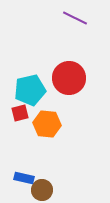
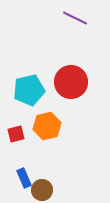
red circle: moved 2 px right, 4 px down
cyan pentagon: moved 1 px left
red square: moved 4 px left, 21 px down
orange hexagon: moved 2 px down; rotated 20 degrees counterclockwise
blue rectangle: rotated 54 degrees clockwise
